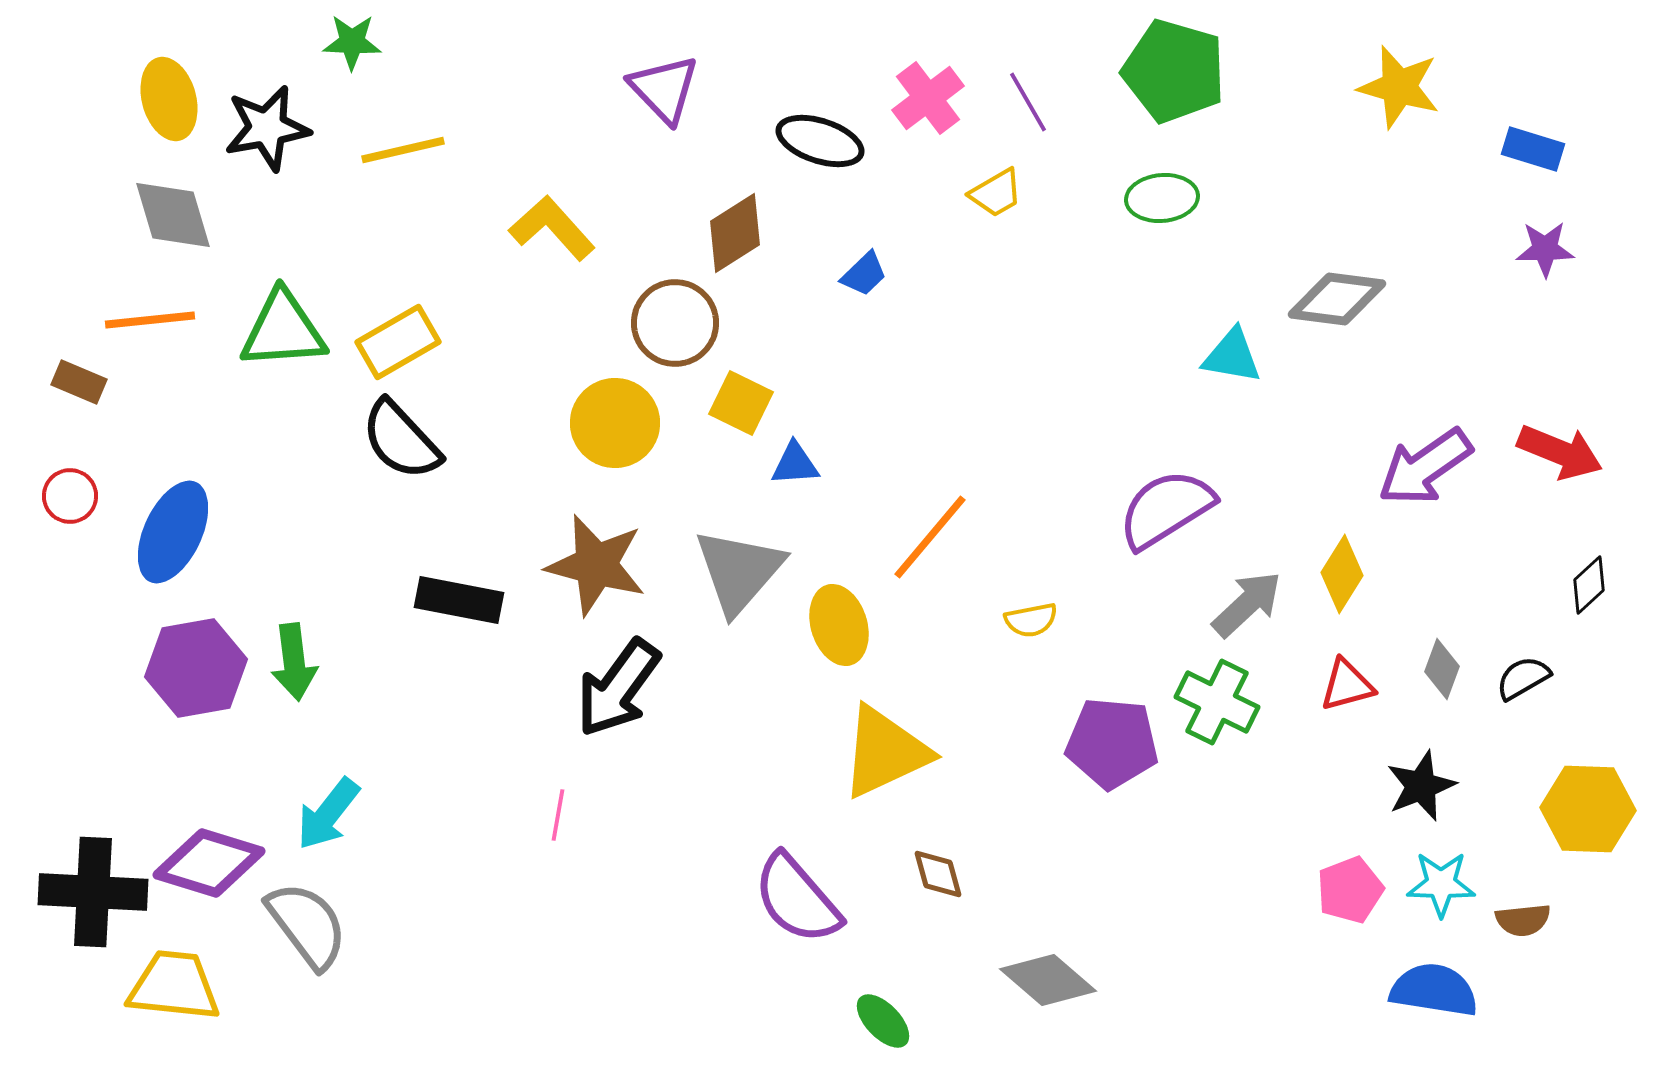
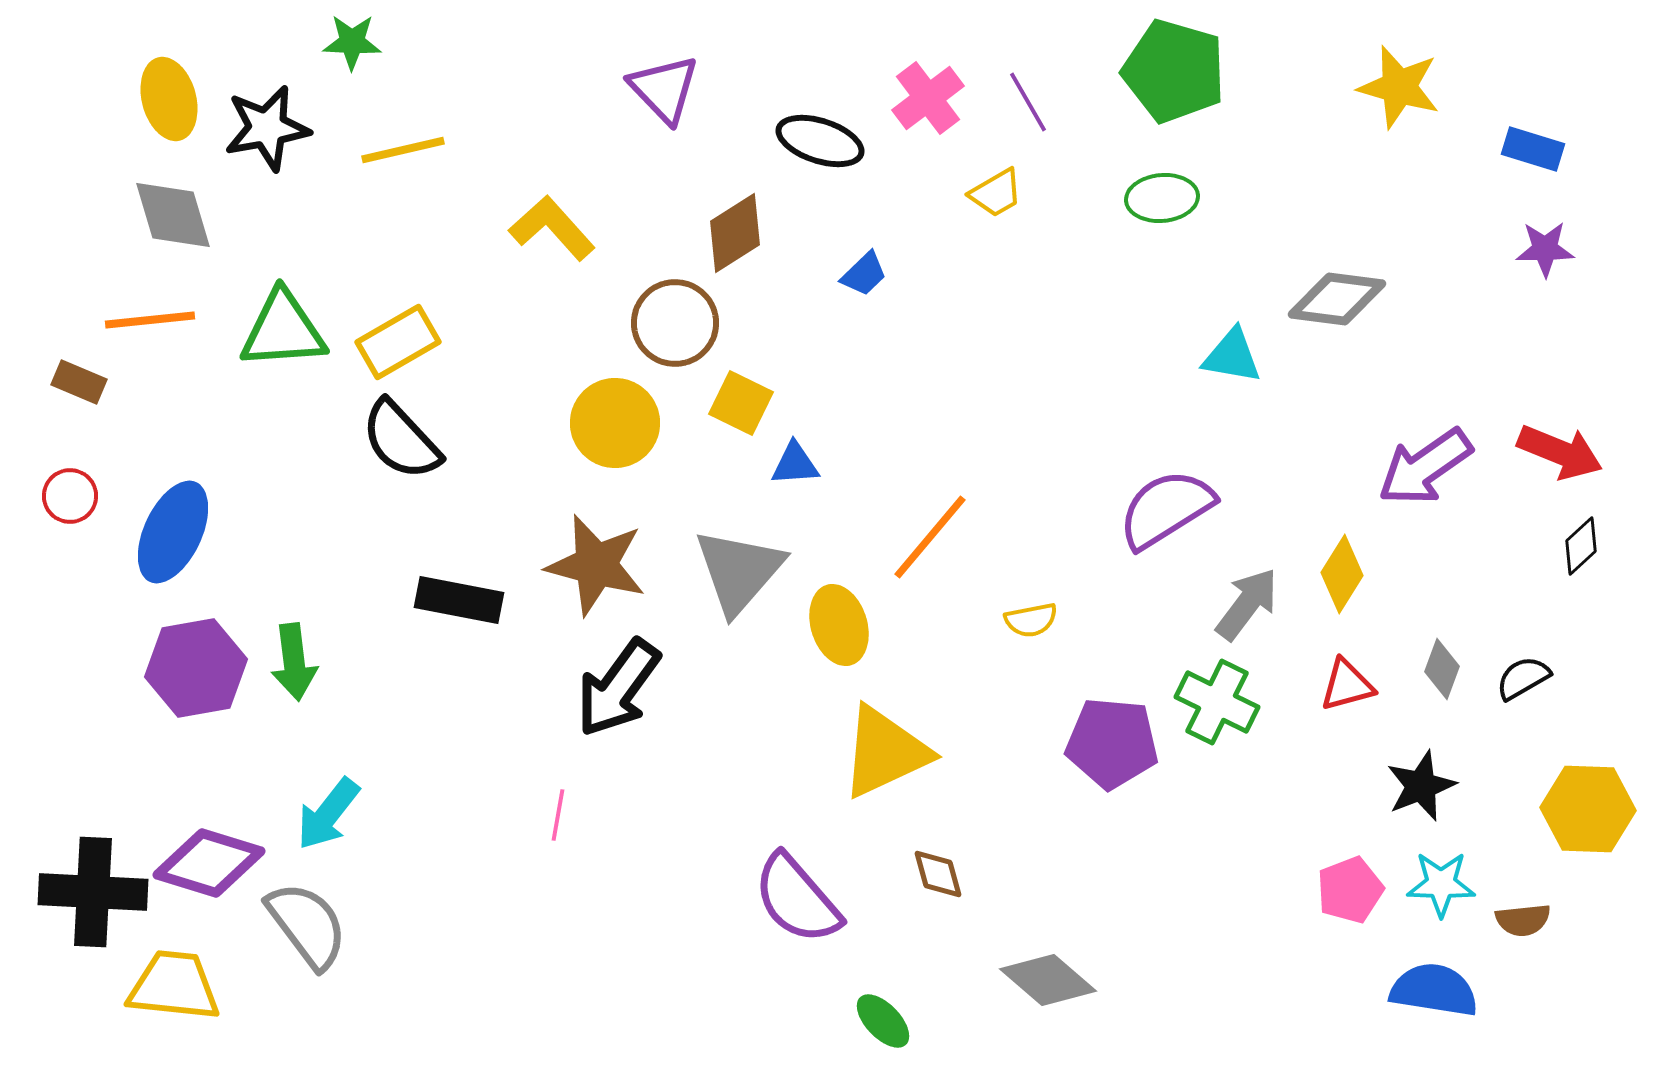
black diamond at (1589, 585): moved 8 px left, 39 px up
gray arrow at (1247, 604): rotated 10 degrees counterclockwise
